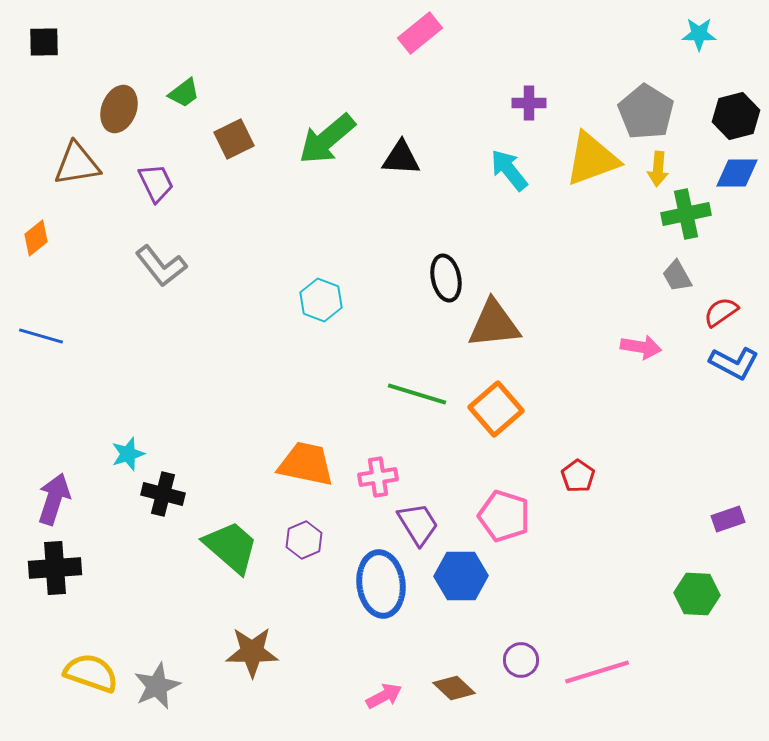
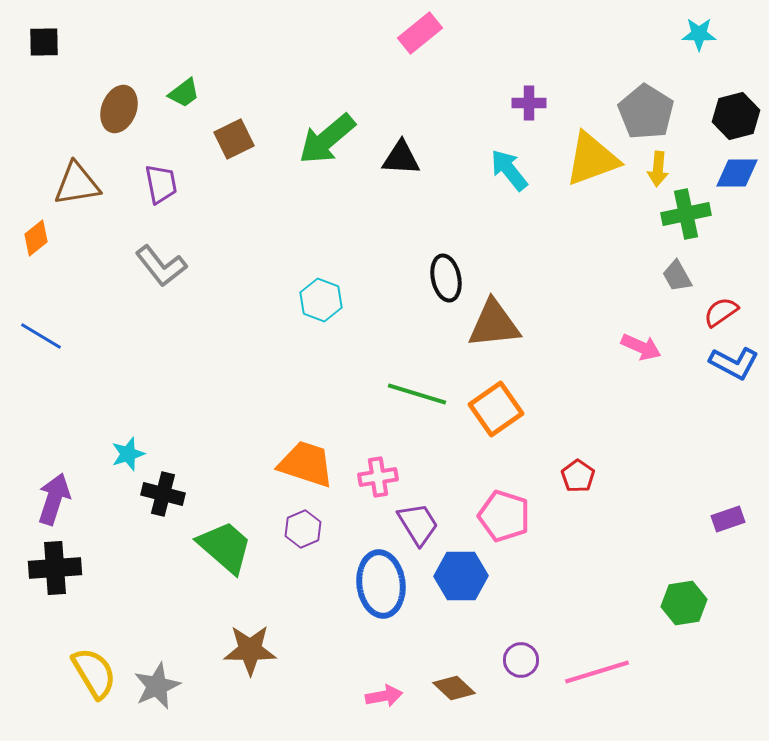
brown triangle at (77, 164): moved 20 px down
purple trapezoid at (156, 183): moved 5 px right, 1 px down; rotated 15 degrees clockwise
blue line at (41, 336): rotated 15 degrees clockwise
pink arrow at (641, 347): rotated 15 degrees clockwise
orange square at (496, 409): rotated 6 degrees clockwise
orange trapezoid at (306, 464): rotated 6 degrees clockwise
purple hexagon at (304, 540): moved 1 px left, 11 px up
green trapezoid at (231, 547): moved 6 px left
green hexagon at (697, 594): moved 13 px left, 9 px down; rotated 12 degrees counterclockwise
brown star at (252, 652): moved 2 px left, 2 px up
yellow semicircle at (91, 673): moved 3 px right; rotated 40 degrees clockwise
pink arrow at (384, 696): rotated 18 degrees clockwise
